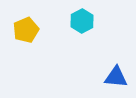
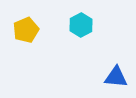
cyan hexagon: moved 1 px left, 4 px down
